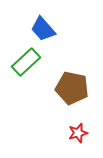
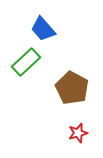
brown pentagon: rotated 16 degrees clockwise
